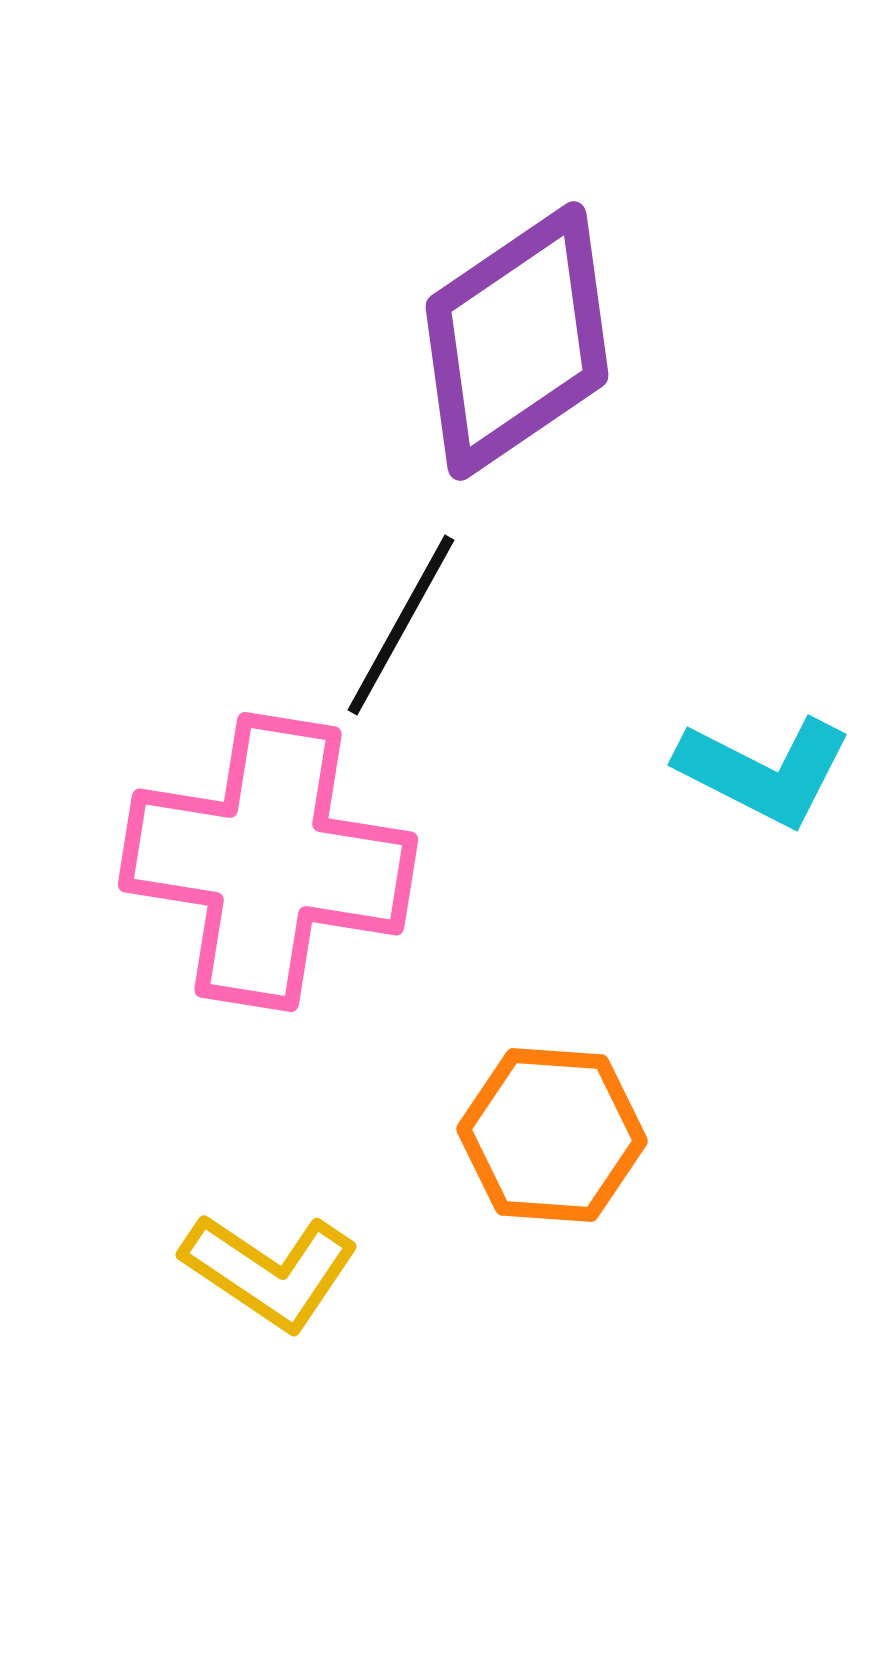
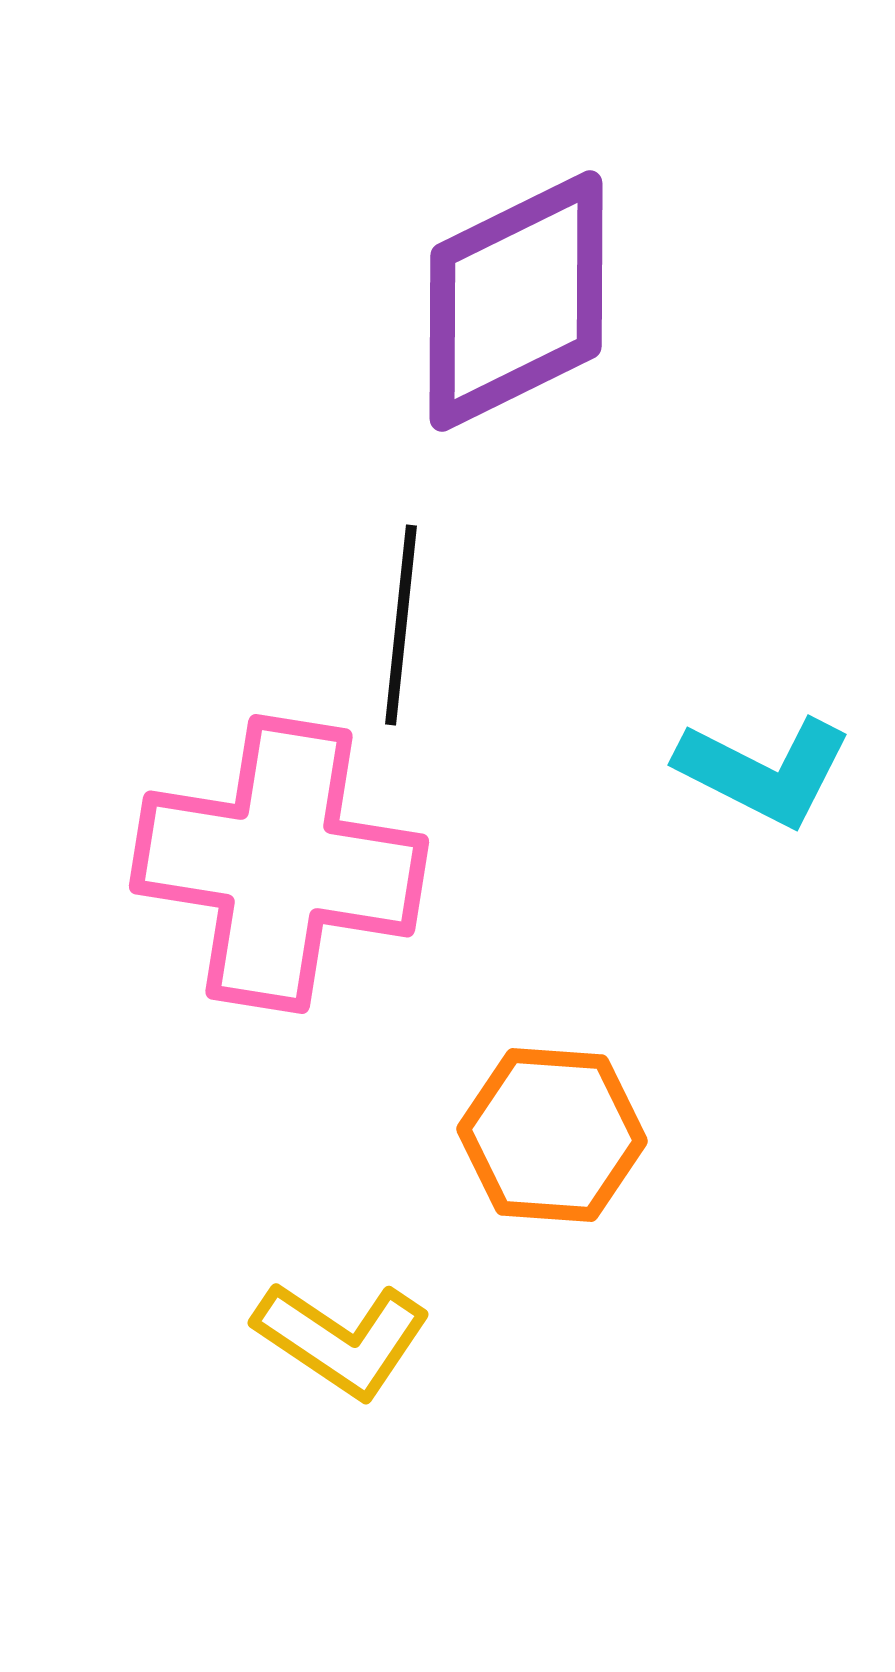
purple diamond: moved 1 px left, 40 px up; rotated 8 degrees clockwise
black line: rotated 23 degrees counterclockwise
pink cross: moved 11 px right, 2 px down
yellow L-shape: moved 72 px right, 68 px down
